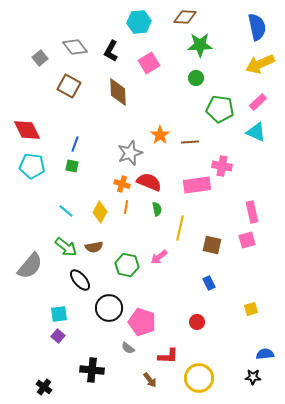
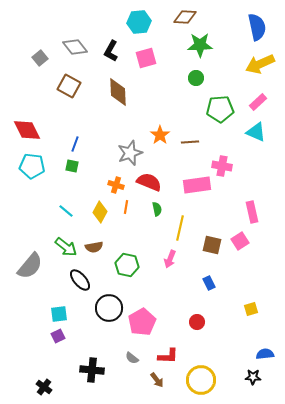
pink square at (149, 63): moved 3 px left, 5 px up; rotated 15 degrees clockwise
green pentagon at (220, 109): rotated 12 degrees counterclockwise
orange cross at (122, 184): moved 6 px left, 1 px down
pink square at (247, 240): moved 7 px left, 1 px down; rotated 18 degrees counterclockwise
pink arrow at (159, 257): moved 11 px right, 2 px down; rotated 30 degrees counterclockwise
pink pentagon at (142, 322): rotated 24 degrees clockwise
purple square at (58, 336): rotated 24 degrees clockwise
gray semicircle at (128, 348): moved 4 px right, 10 px down
yellow circle at (199, 378): moved 2 px right, 2 px down
brown arrow at (150, 380): moved 7 px right
